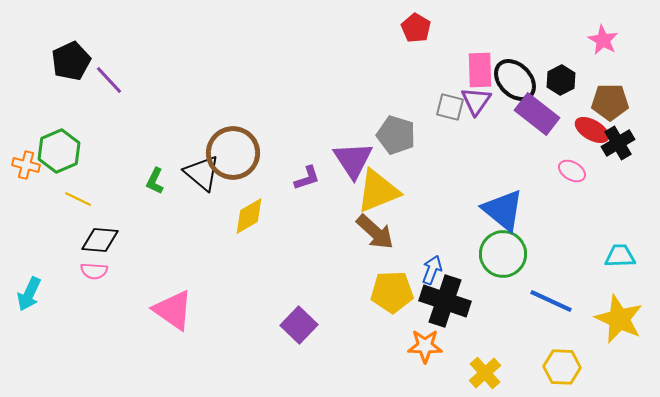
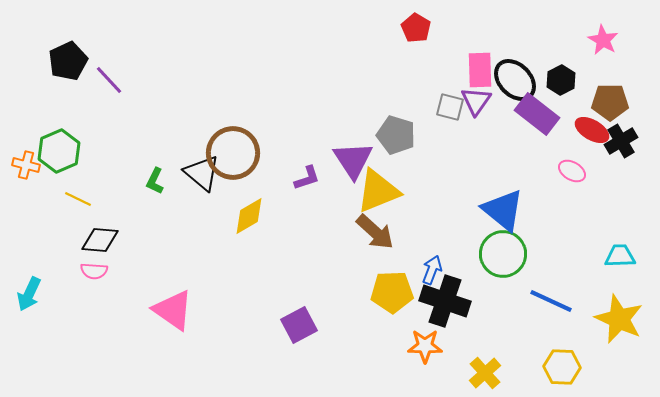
black pentagon at (71, 61): moved 3 px left
black cross at (618, 143): moved 3 px right, 2 px up
purple square at (299, 325): rotated 18 degrees clockwise
